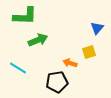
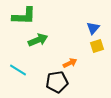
green L-shape: moved 1 px left
blue triangle: moved 4 px left
yellow square: moved 8 px right, 6 px up
orange arrow: rotated 136 degrees clockwise
cyan line: moved 2 px down
